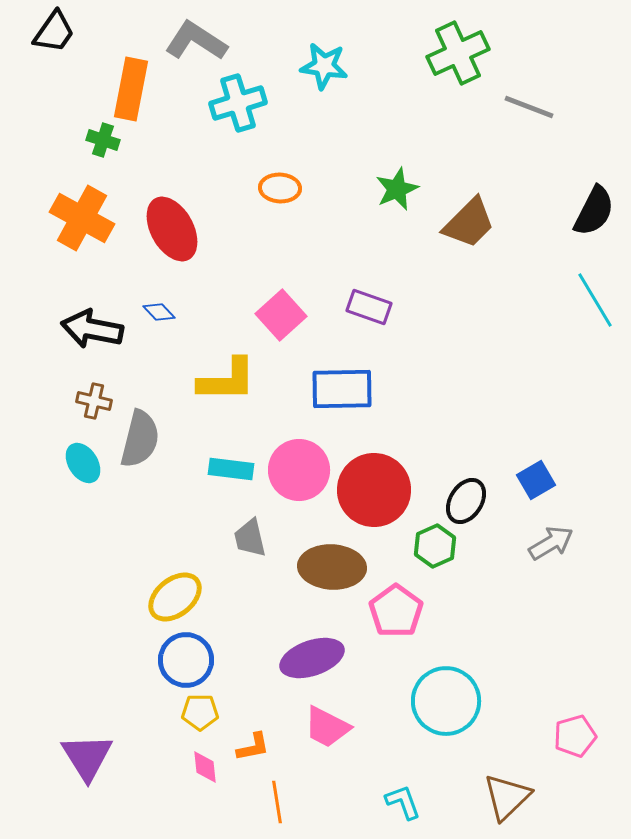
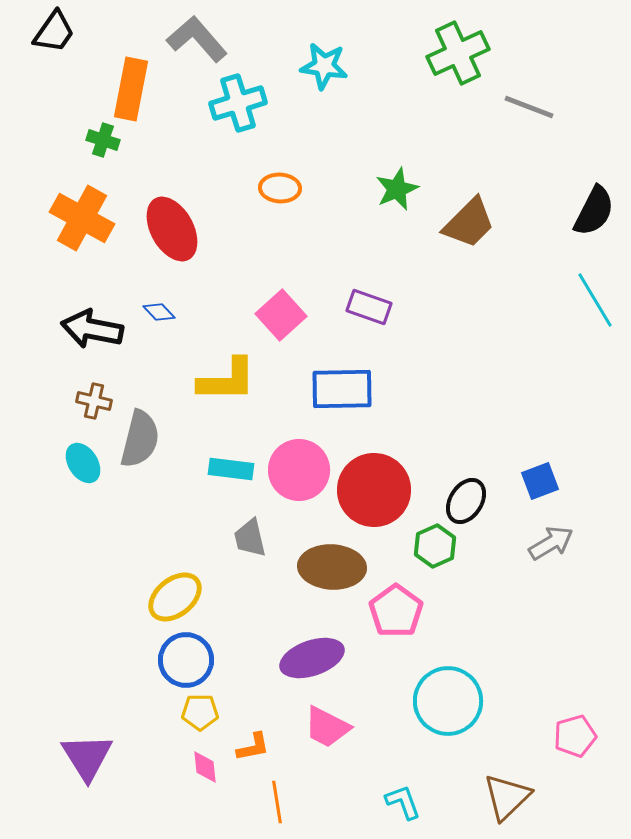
gray L-shape at (196, 41): moved 1 px right, 2 px up; rotated 16 degrees clockwise
blue square at (536, 480): moved 4 px right, 1 px down; rotated 9 degrees clockwise
cyan circle at (446, 701): moved 2 px right
